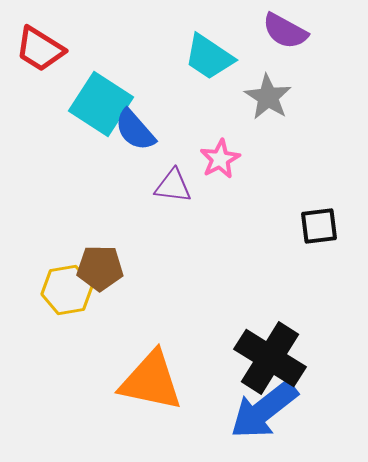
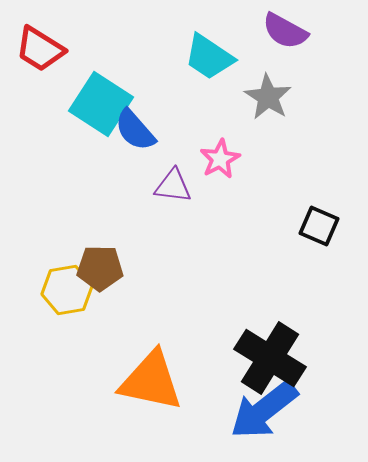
black square: rotated 30 degrees clockwise
